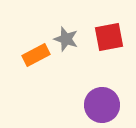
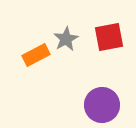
gray star: rotated 25 degrees clockwise
